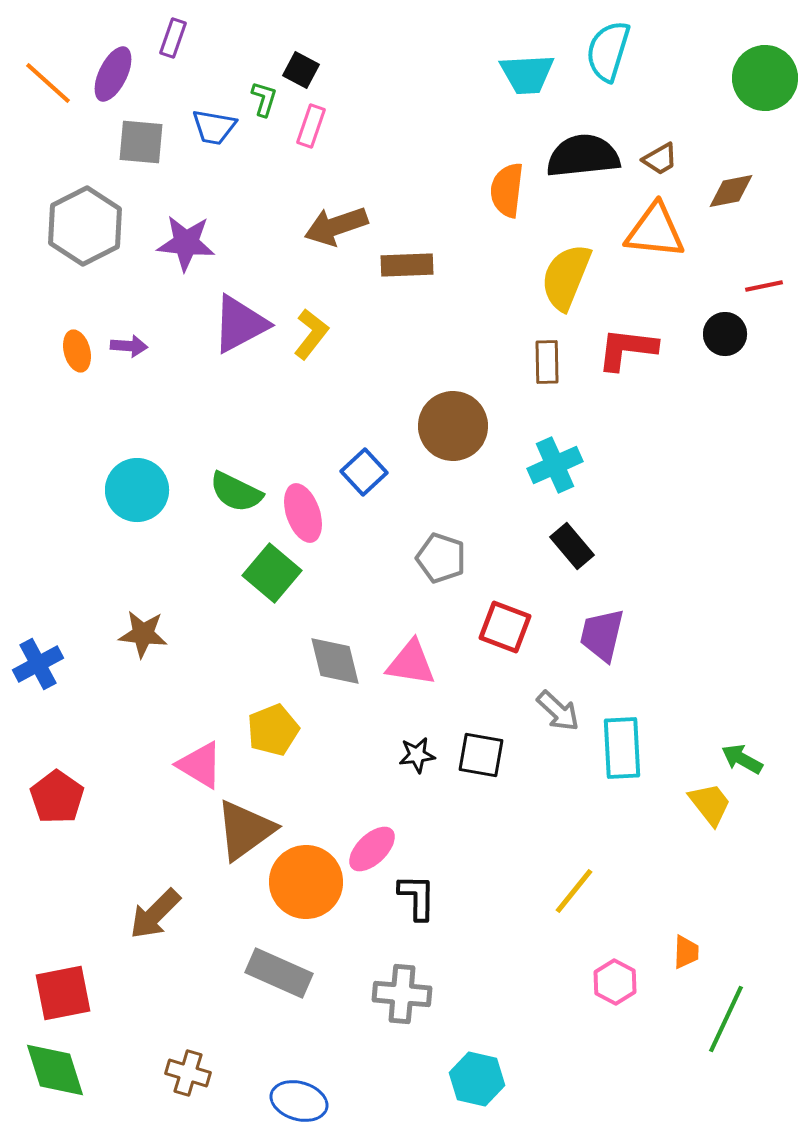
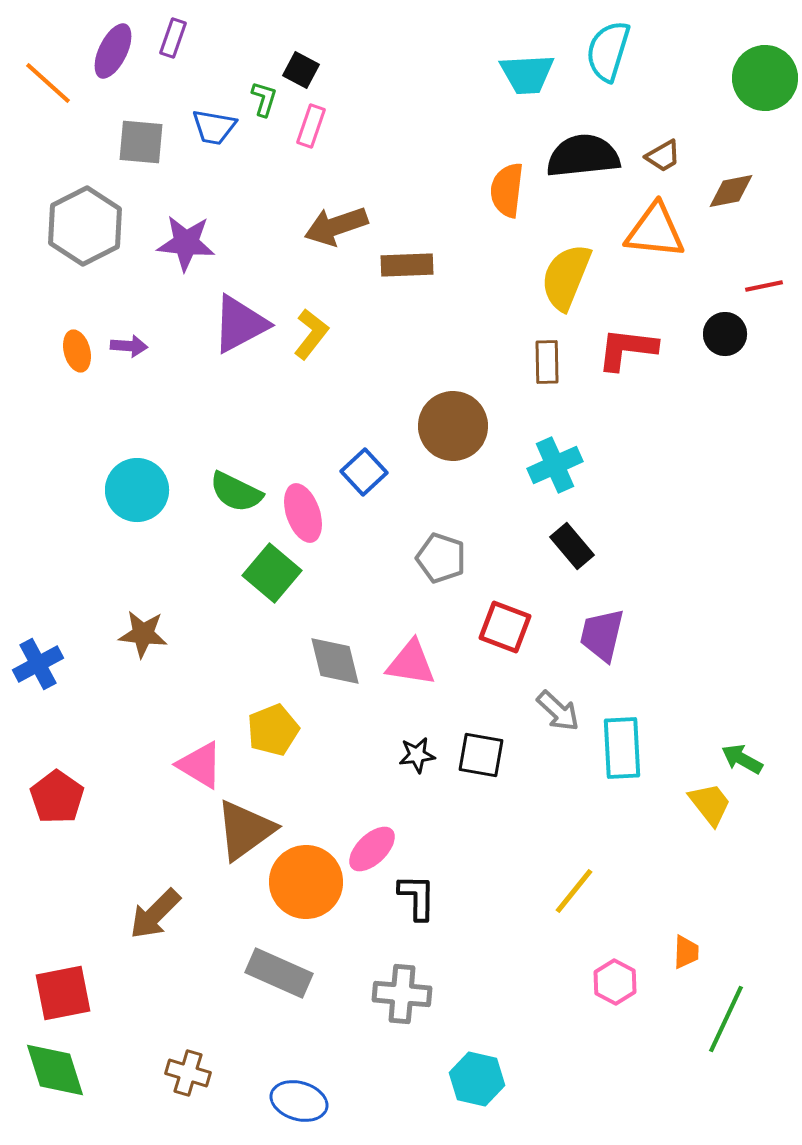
purple ellipse at (113, 74): moved 23 px up
brown trapezoid at (660, 159): moved 3 px right, 3 px up
